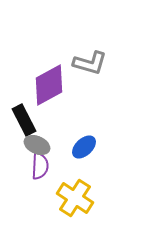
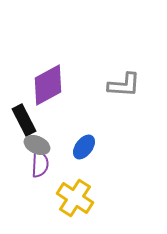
gray L-shape: moved 34 px right, 22 px down; rotated 12 degrees counterclockwise
purple diamond: moved 1 px left
blue ellipse: rotated 10 degrees counterclockwise
purple semicircle: moved 2 px up
